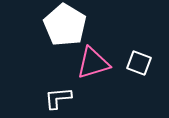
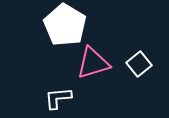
white square: moved 1 px down; rotated 30 degrees clockwise
